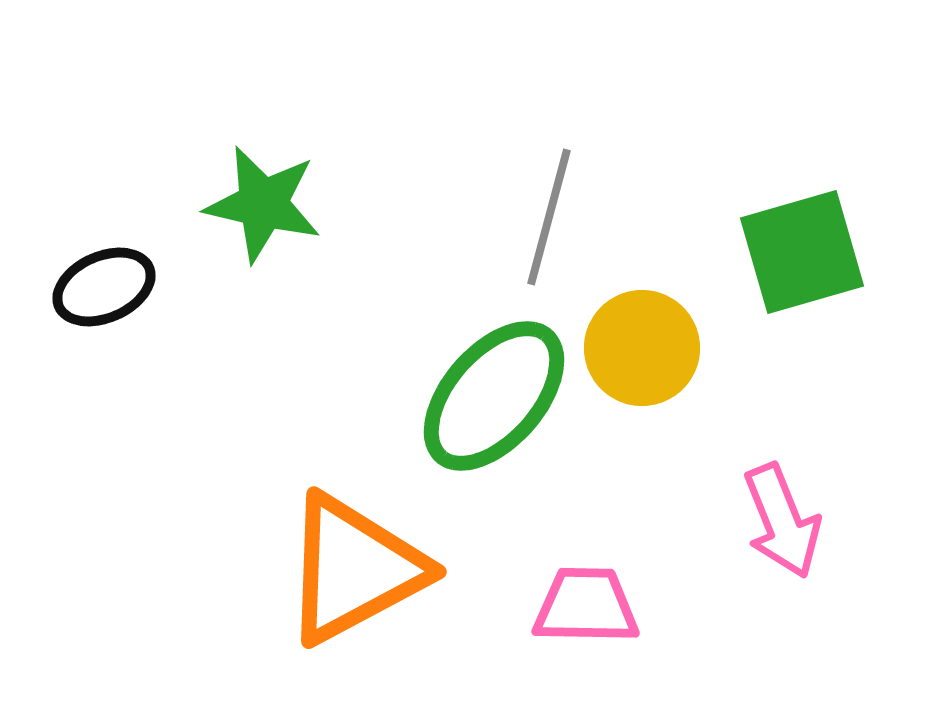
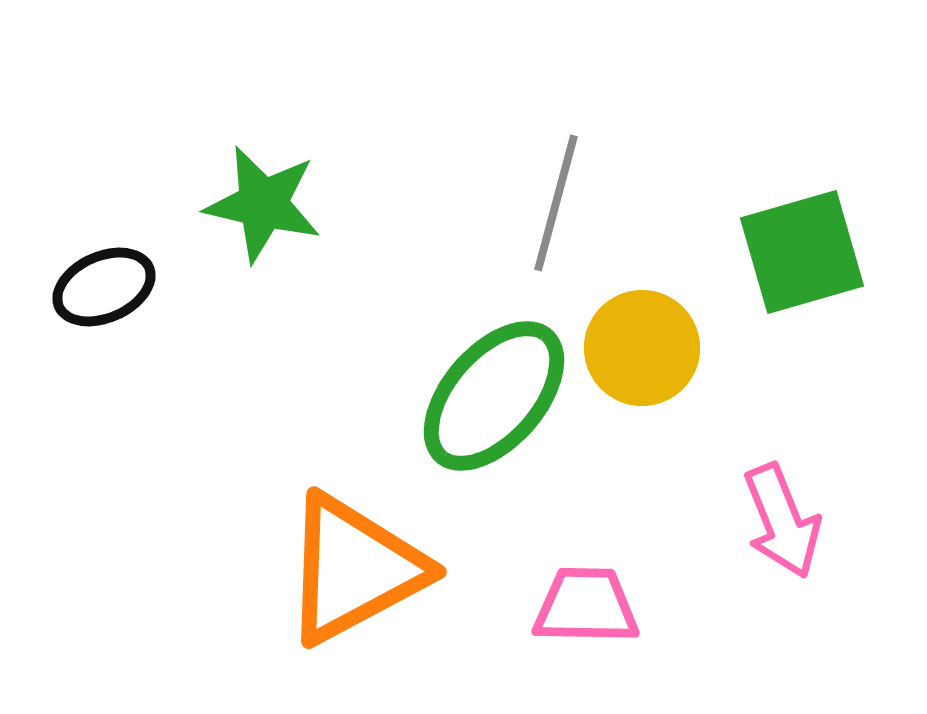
gray line: moved 7 px right, 14 px up
